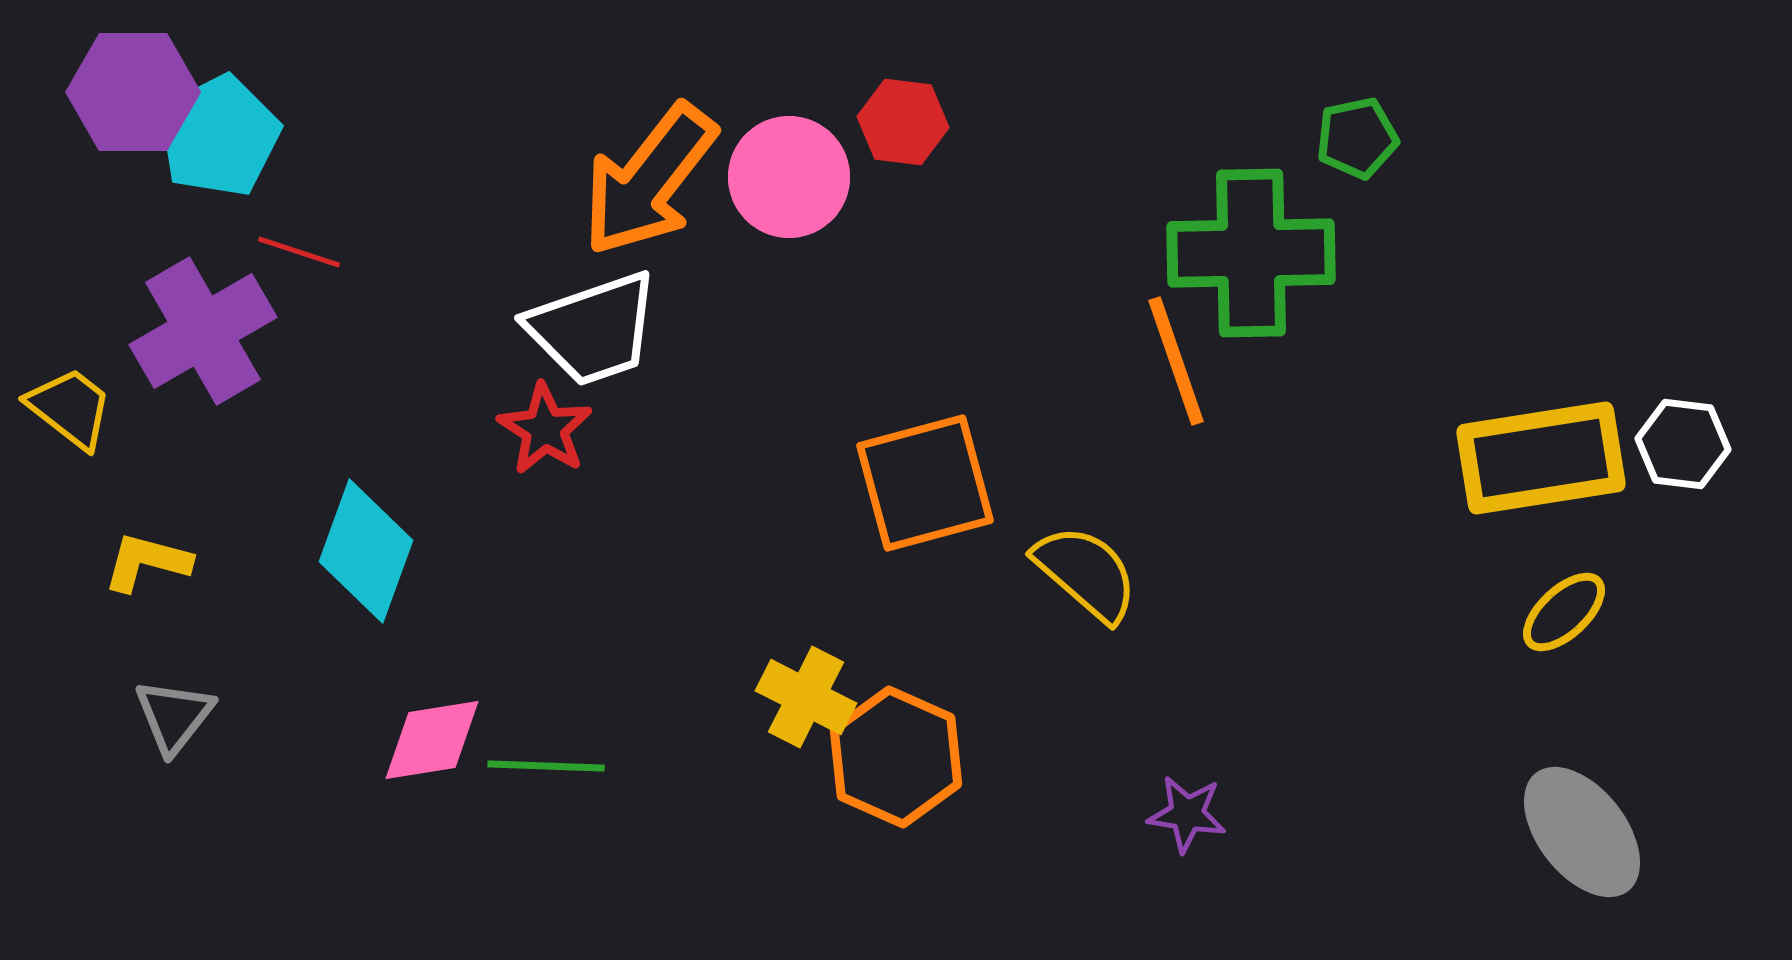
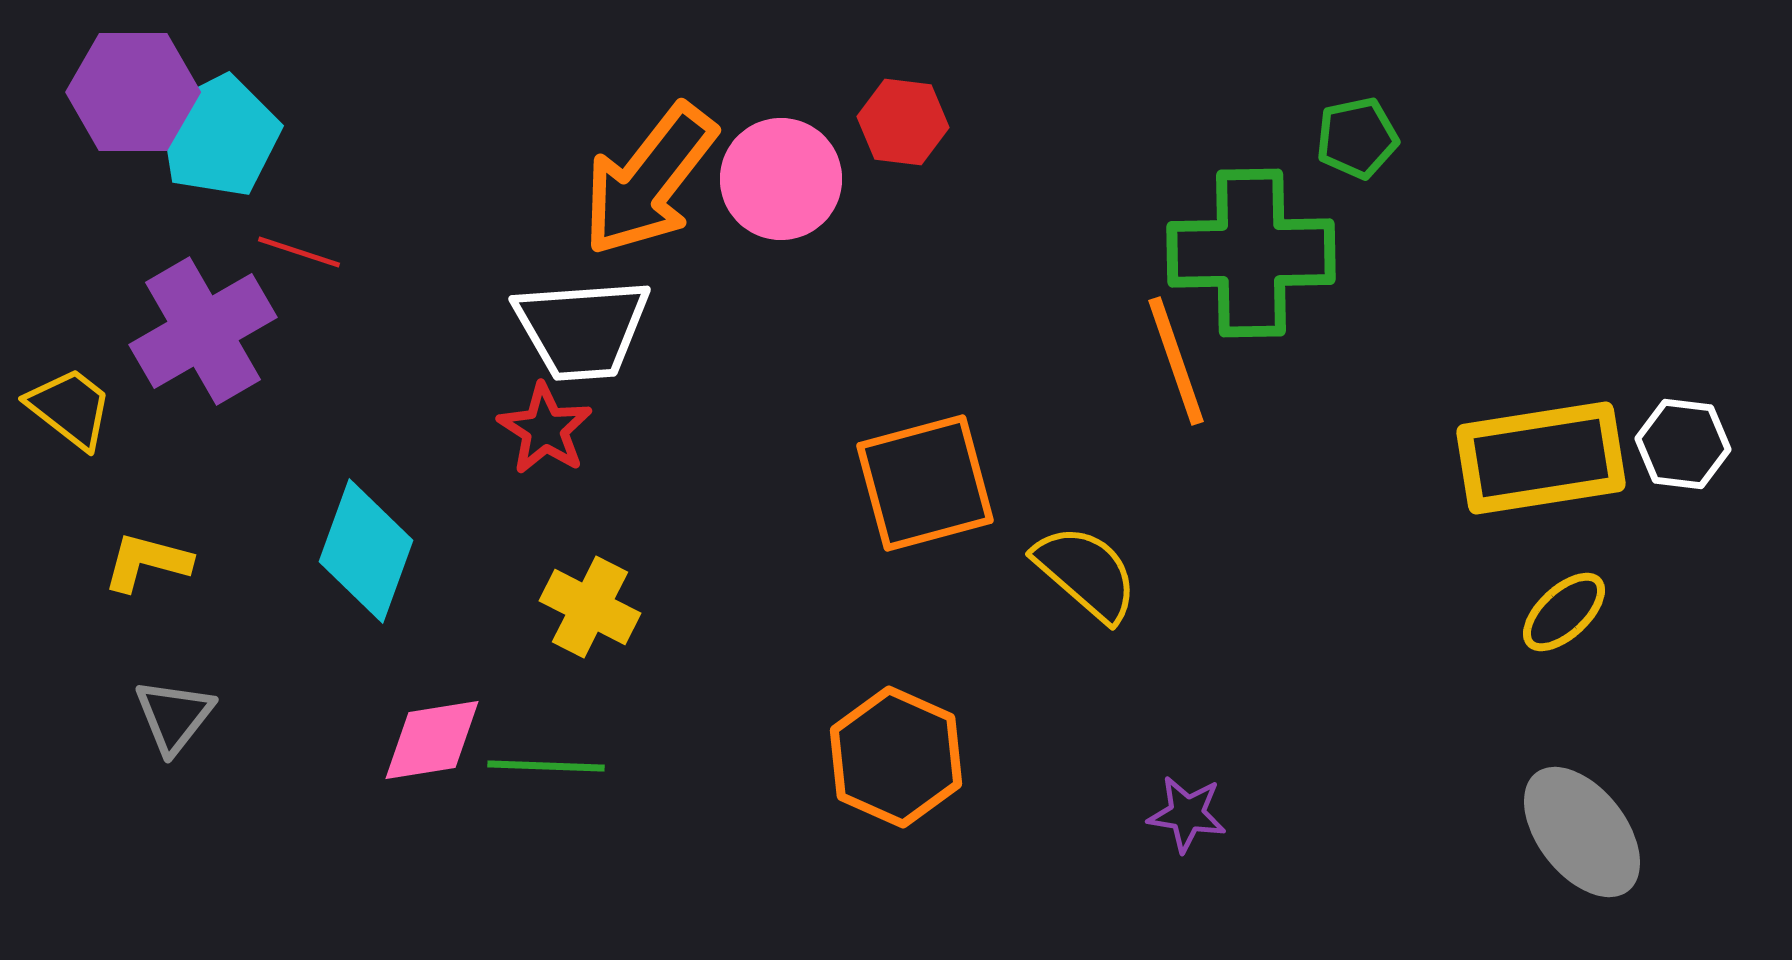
pink circle: moved 8 px left, 2 px down
white trapezoid: moved 11 px left; rotated 15 degrees clockwise
yellow cross: moved 216 px left, 90 px up
